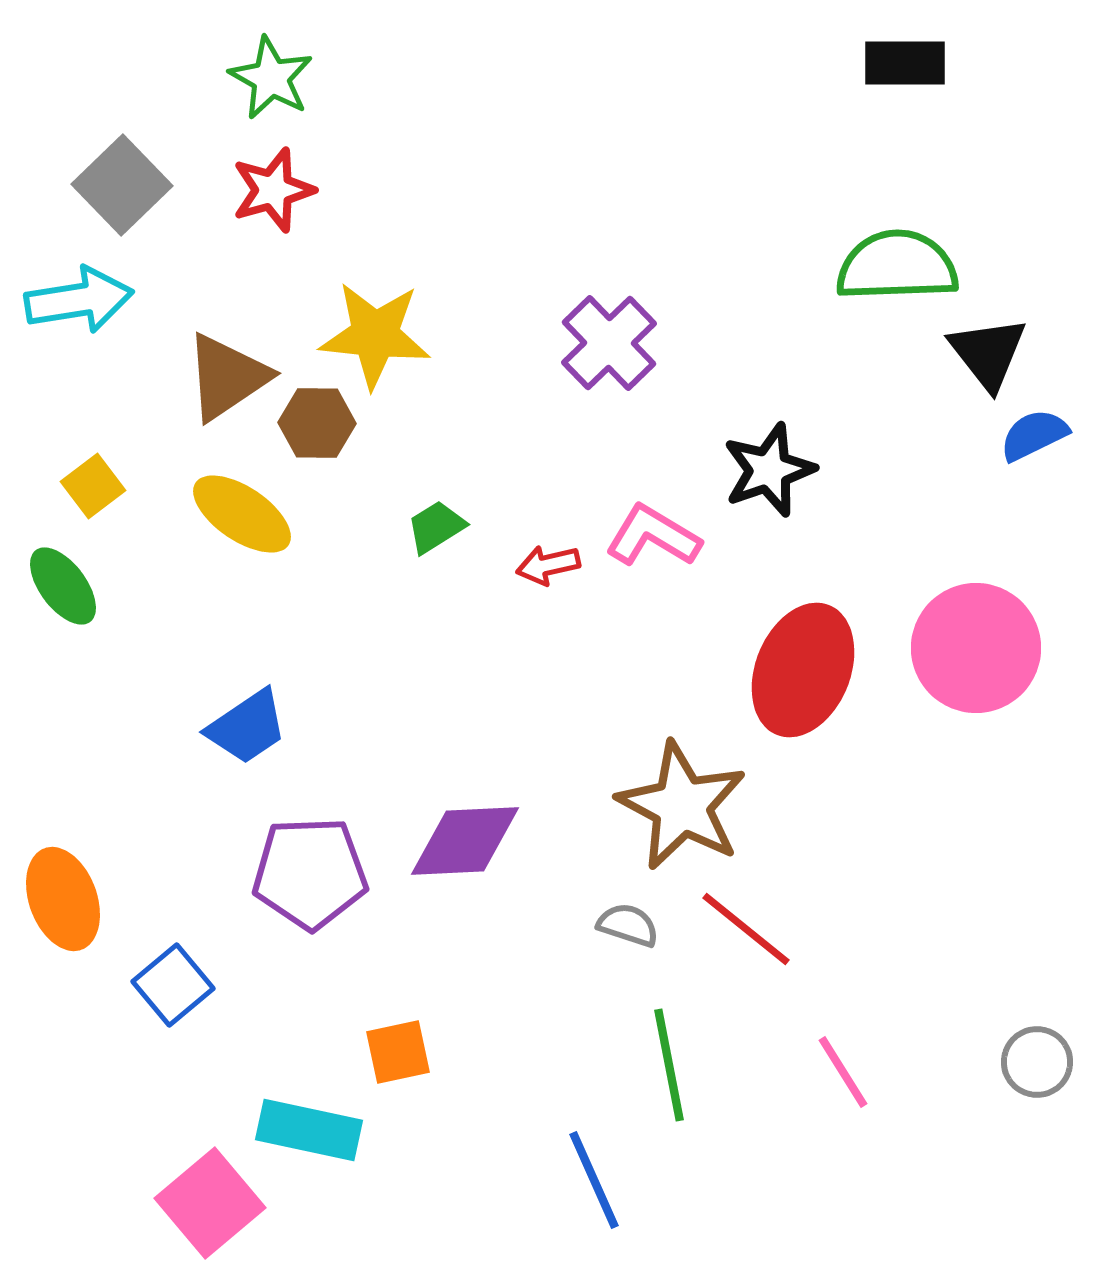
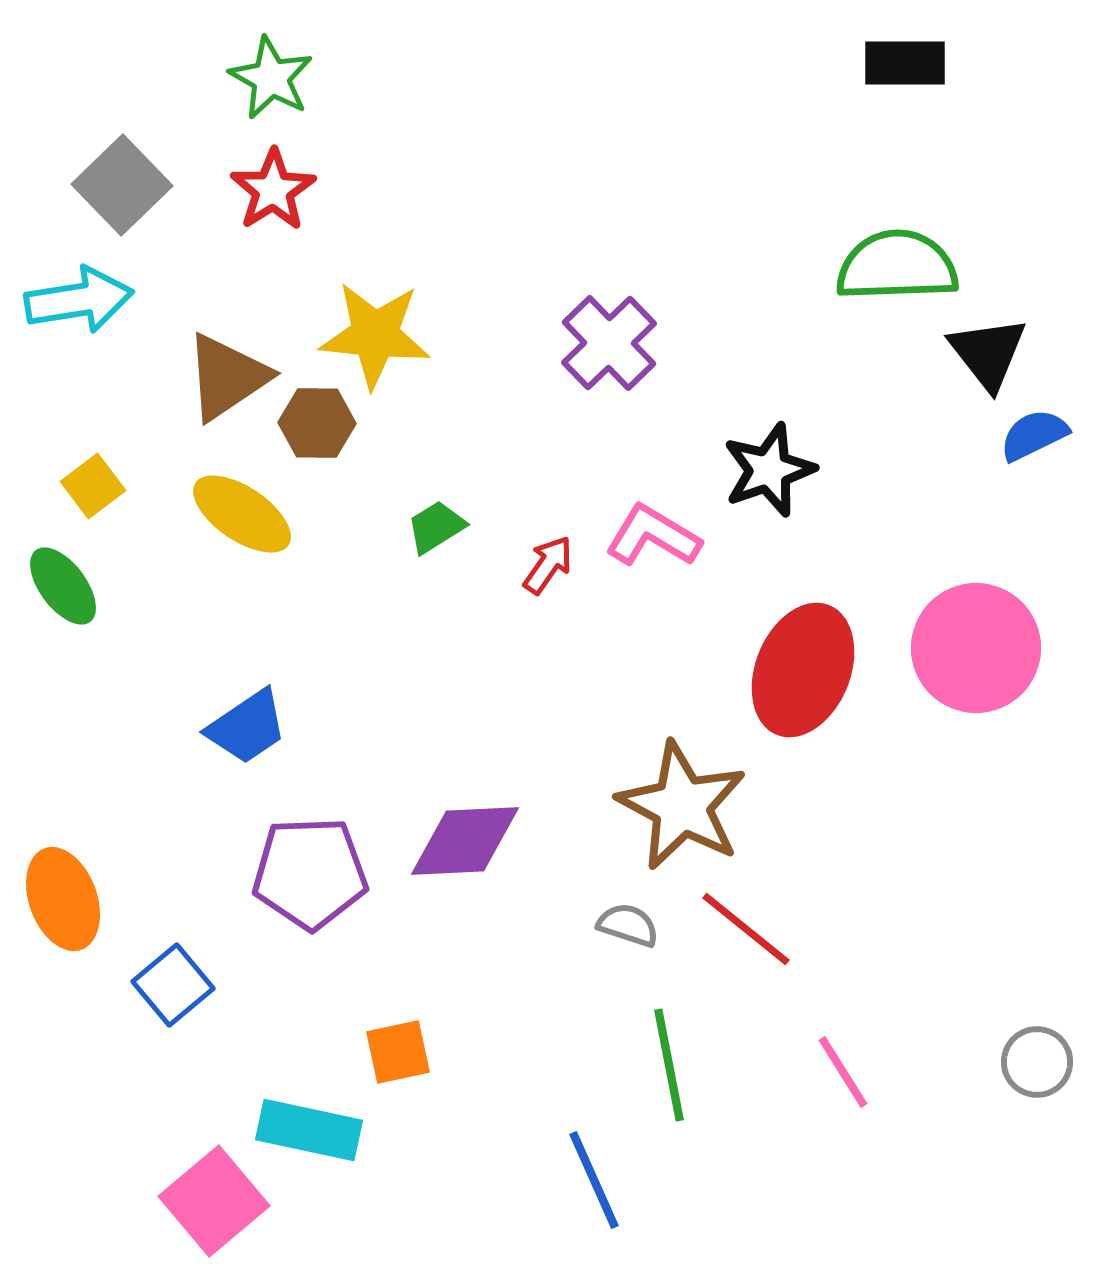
red star: rotated 16 degrees counterclockwise
red arrow: rotated 138 degrees clockwise
pink square: moved 4 px right, 2 px up
